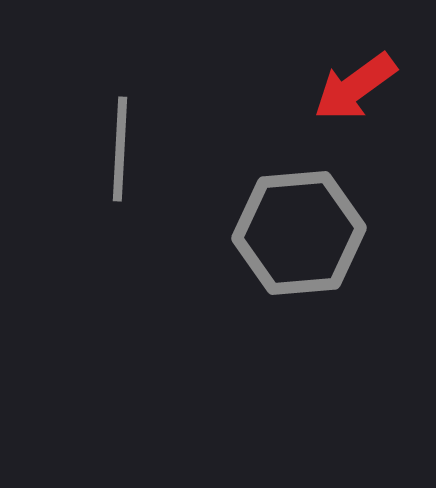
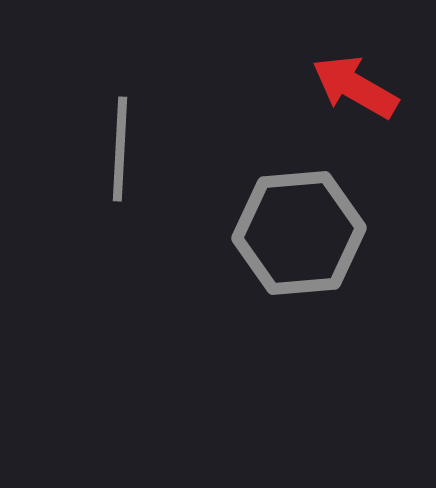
red arrow: rotated 66 degrees clockwise
